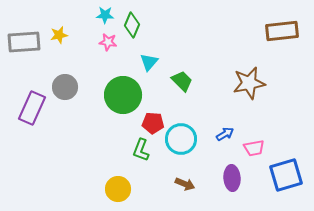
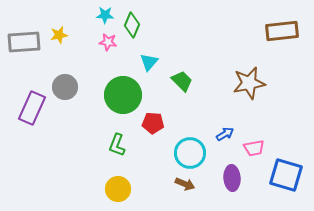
cyan circle: moved 9 px right, 14 px down
green L-shape: moved 24 px left, 5 px up
blue square: rotated 32 degrees clockwise
